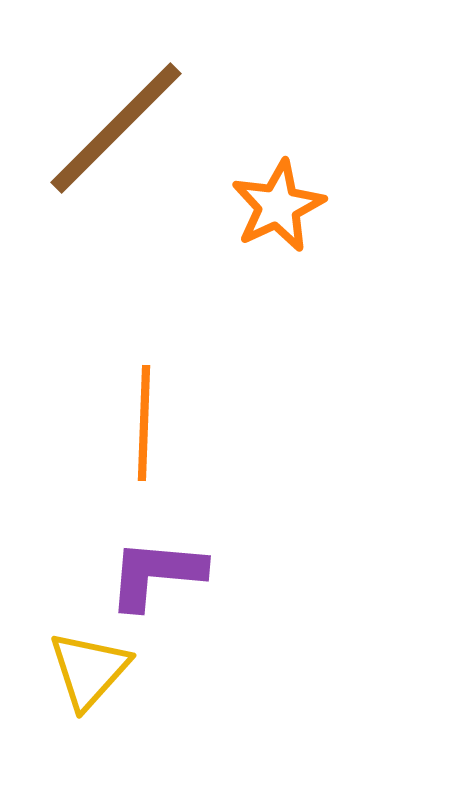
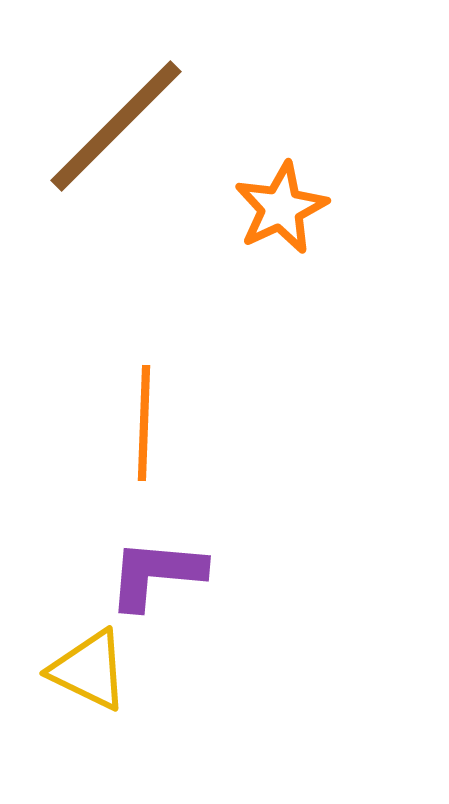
brown line: moved 2 px up
orange star: moved 3 px right, 2 px down
yellow triangle: rotated 46 degrees counterclockwise
